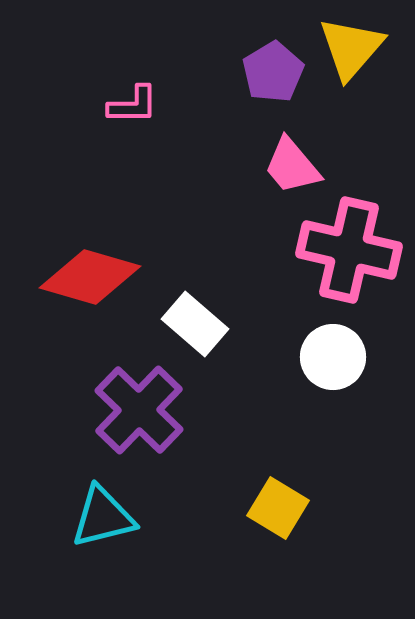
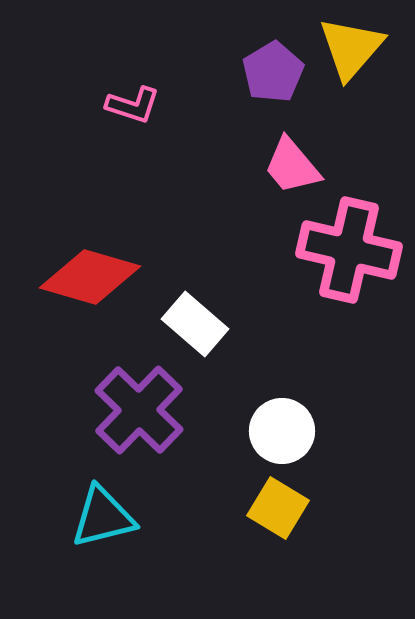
pink L-shape: rotated 18 degrees clockwise
white circle: moved 51 px left, 74 px down
